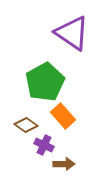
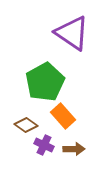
brown arrow: moved 10 px right, 15 px up
